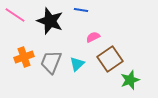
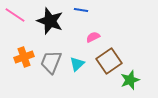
brown square: moved 1 px left, 2 px down
